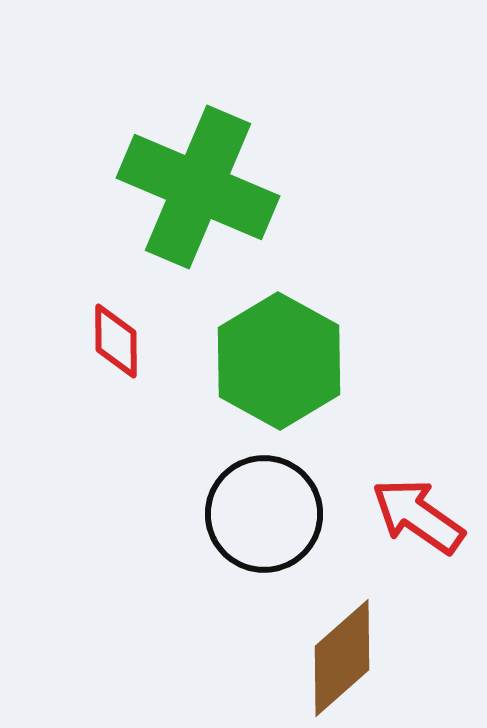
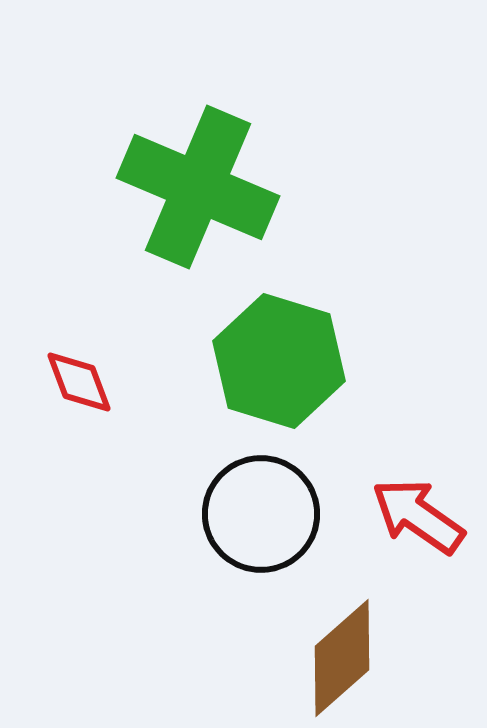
red diamond: moved 37 px left, 41 px down; rotated 20 degrees counterclockwise
green hexagon: rotated 12 degrees counterclockwise
black circle: moved 3 px left
